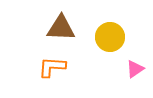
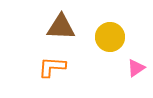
brown triangle: moved 1 px up
pink triangle: moved 1 px right, 1 px up
